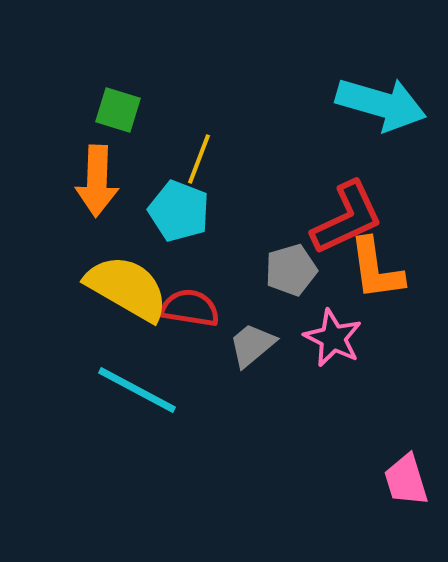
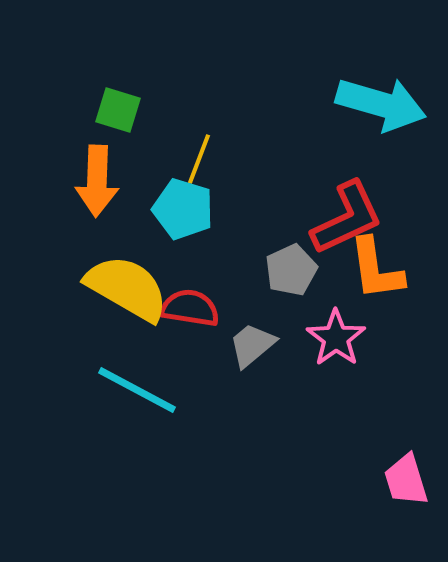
cyan pentagon: moved 4 px right, 2 px up; rotated 4 degrees counterclockwise
gray pentagon: rotated 9 degrees counterclockwise
pink star: moved 3 px right; rotated 10 degrees clockwise
